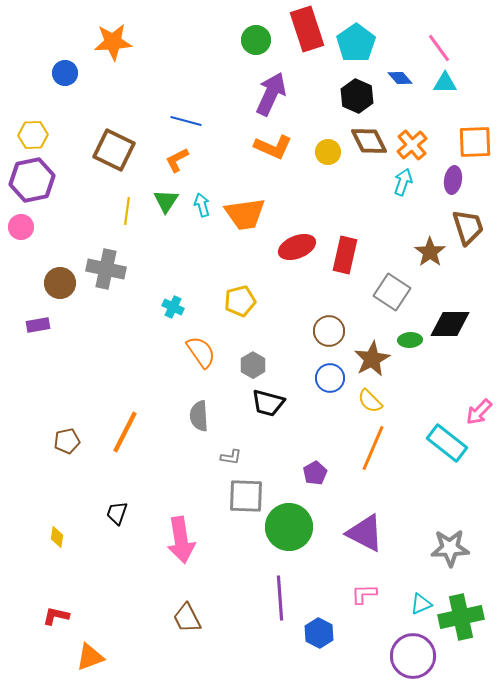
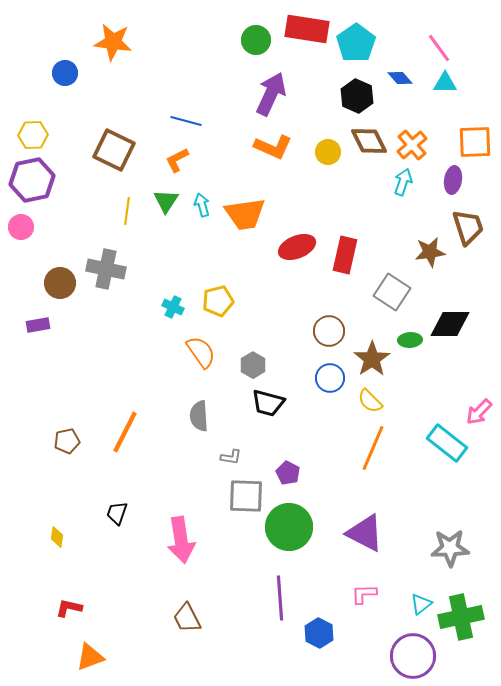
red rectangle at (307, 29): rotated 63 degrees counterclockwise
orange star at (113, 42): rotated 12 degrees clockwise
brown star at (430, 252): rotated 28 degrees clockwise
yellow pentagon at (240, 301): moved 22 px left
brown star at (372, 359): rotated 6 degrees counterclockwise
purple pentagon at (315, 473): moved 27 px left; rotated 15 degrees counterclockwise
cyan triangle at (421, 604): rotated 15 degrees counterclockwise
red L-shape at (56, 616): moved 13 px right, 8 px up
